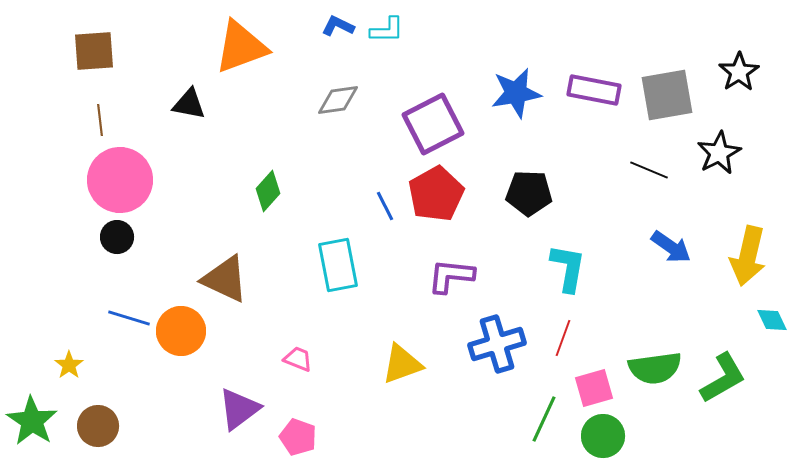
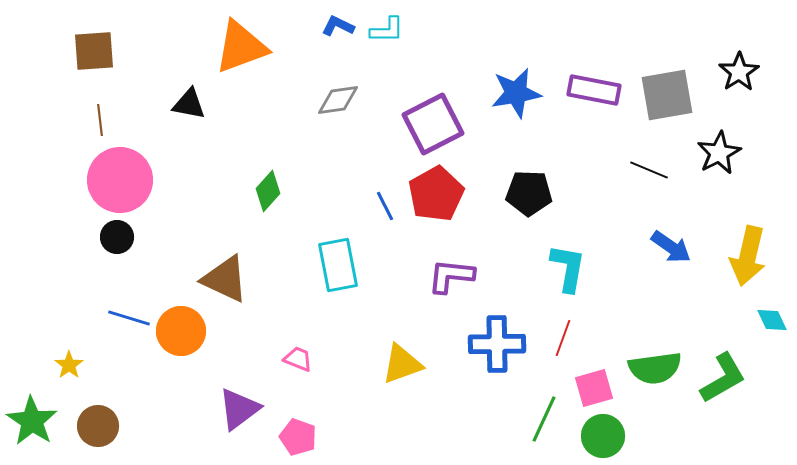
blue cross at (497, 344): rotated 16 degrees clockwise
